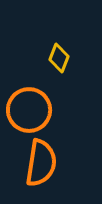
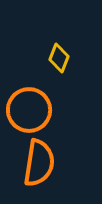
orange semicircle: moved 2 px left
